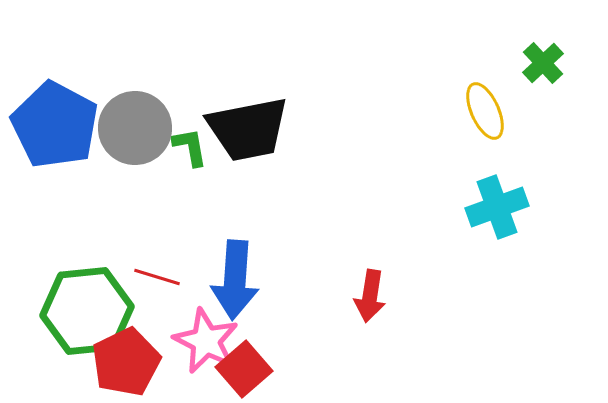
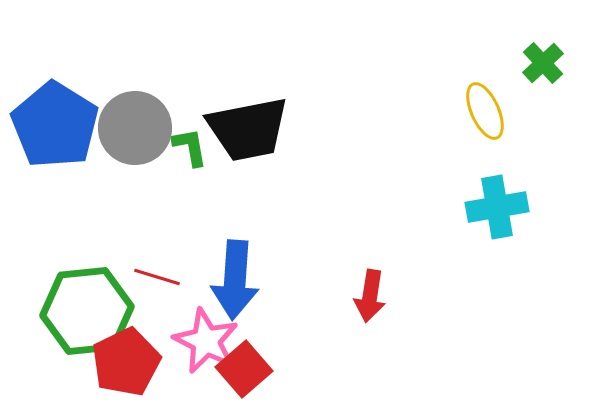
blue pentagon: rotated 4 degrees clockwise
cyan cross: rotated 10 degrees clockwise
